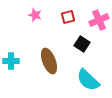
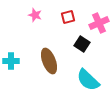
pink cross: moved 3 px down
